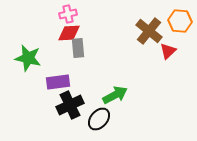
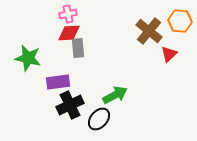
red triangle: moved 1 px right, 3 px down
